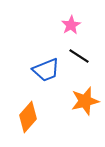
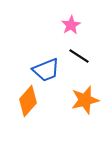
orange star: moved 1 px up
orange diamond: moved 16 px up
